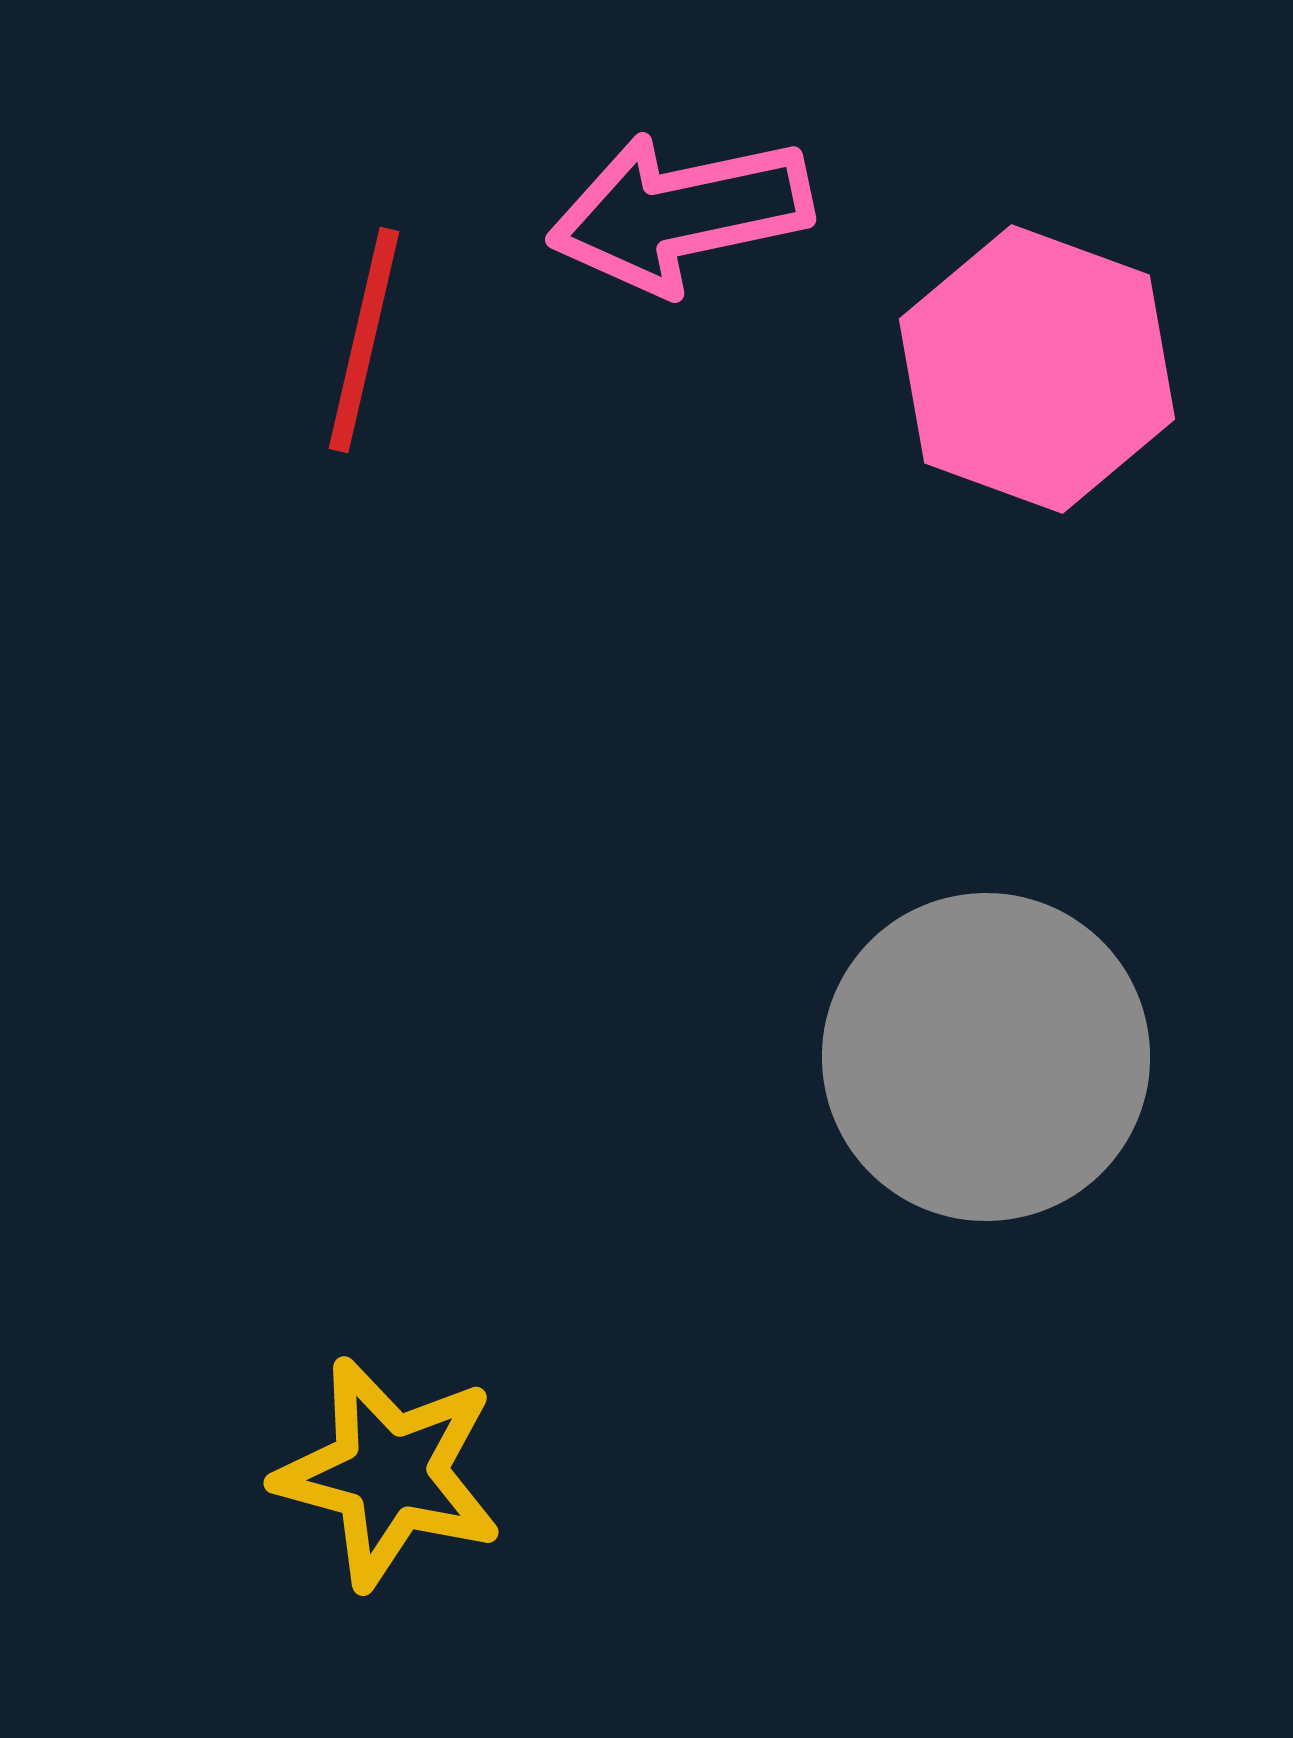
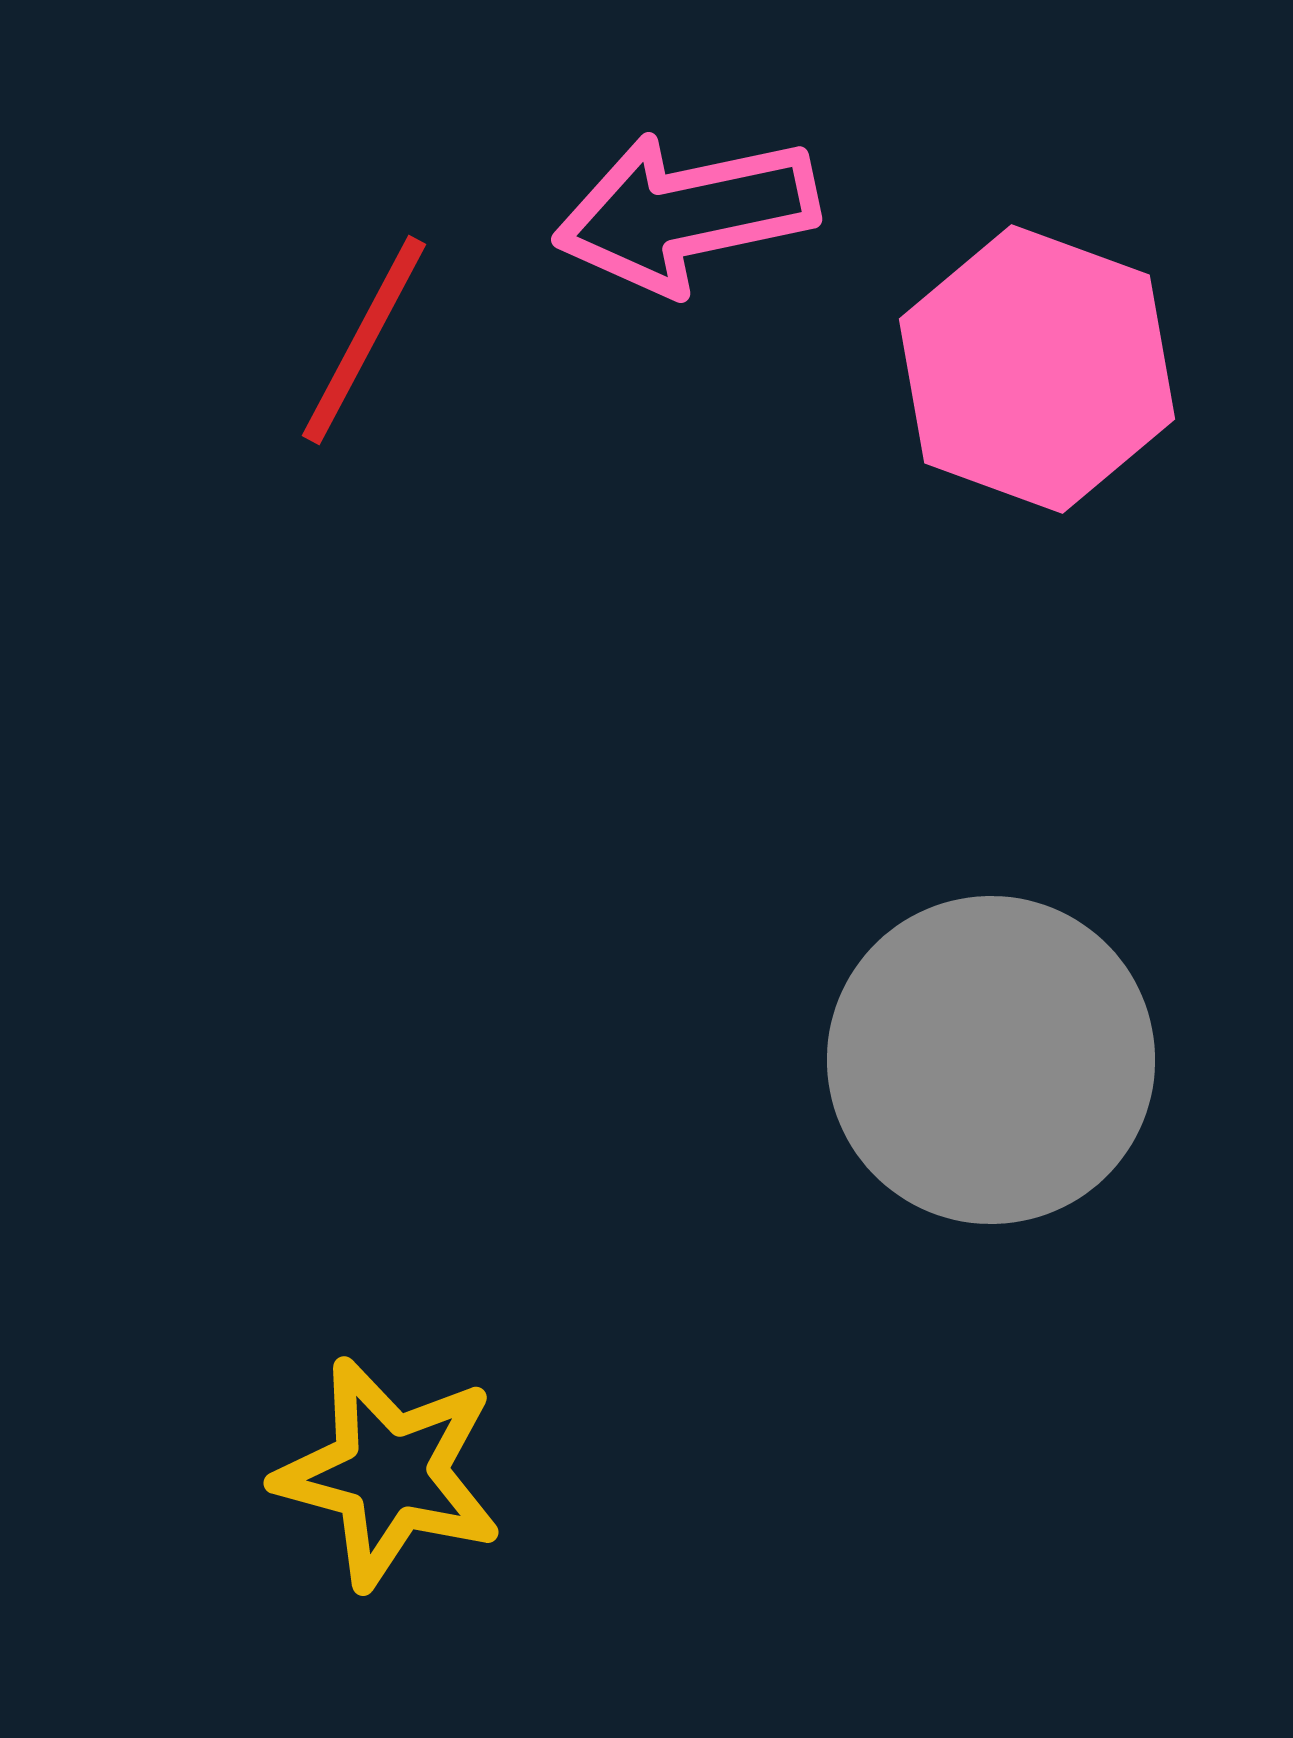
pink arrow: moved 6 px right
red line: rotated 15 degrees clockwise
gray circle: moved 5 px right, 3 px down
